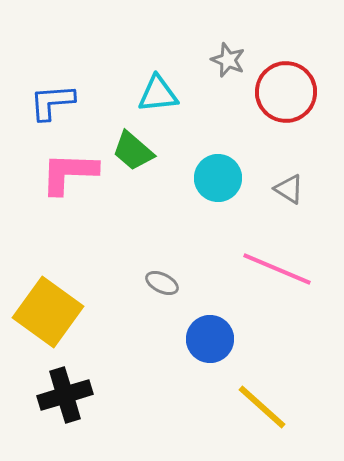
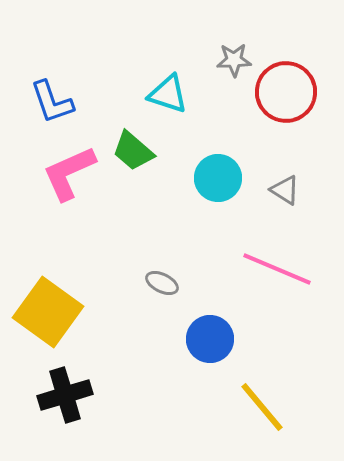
gray star: moved 6 px right; rotated 24 degrees counterclockwise
cyan triangle: moved 10 px right; rotated 24 degrees clockwise
blue L-shape: rotated 105 degrees counterclockwise
pink L-shape: rotated 26 degrees counterclockwise
gray triangle: moved 4 px left, 1 px down
yellow line: rotated 8 degrees clockwise
